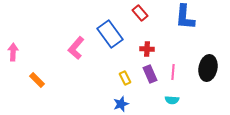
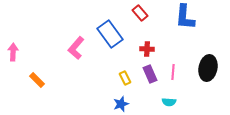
cyan semicircle: moved 3 px left, 2 px down
